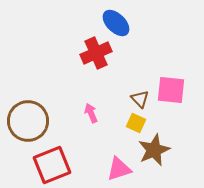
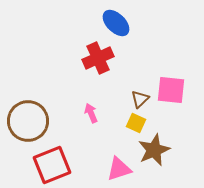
red cross: moved 2 px right, 5 px down
brown triangle: rotated 30 degrees clockwise
